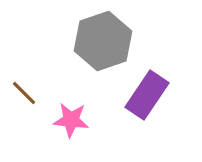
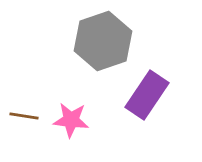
brown line: moved 23 px down; rotated 36 degrees counterclockwise
